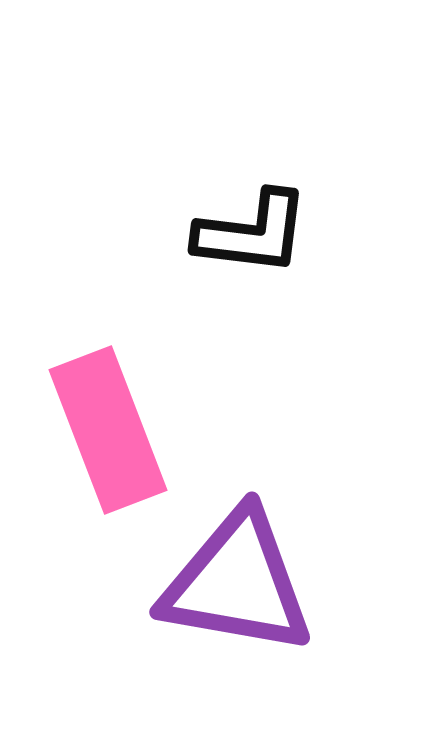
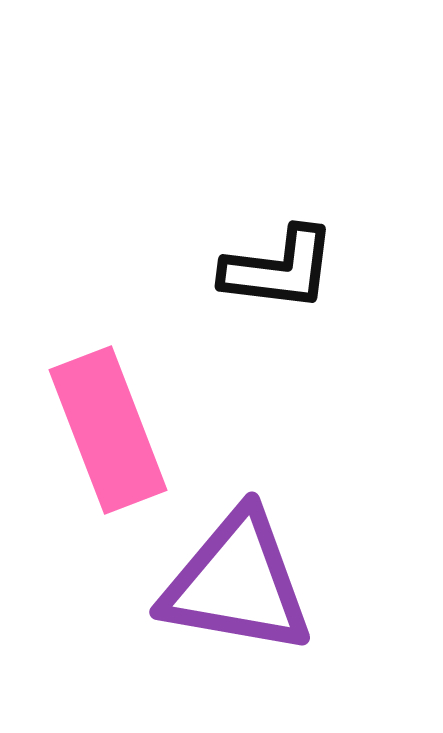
black L-shape: moved 27 px right, 36 px down
